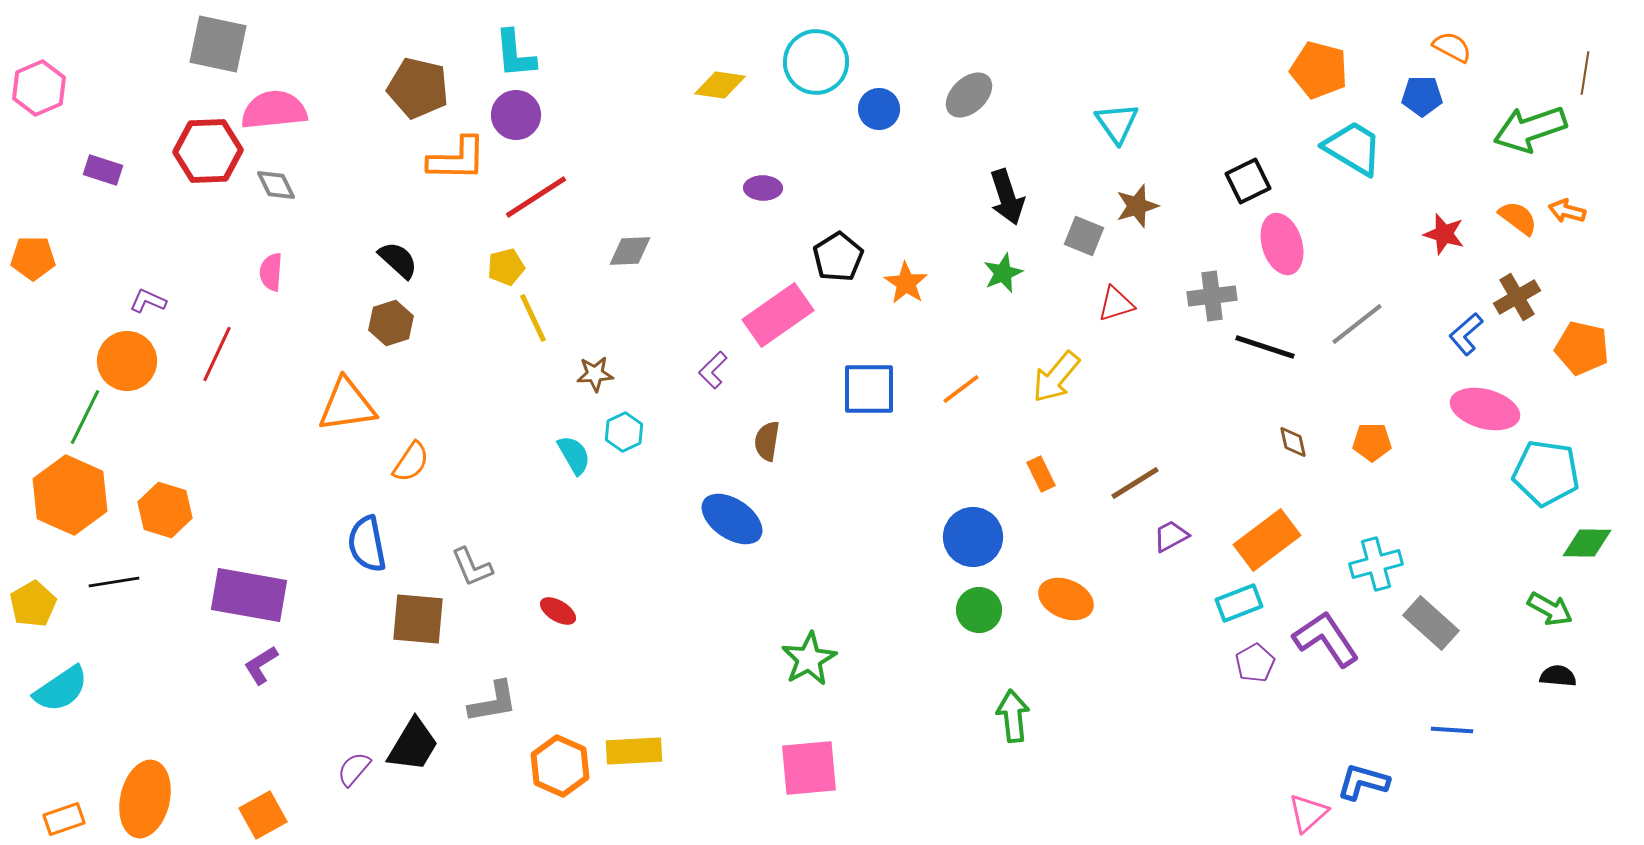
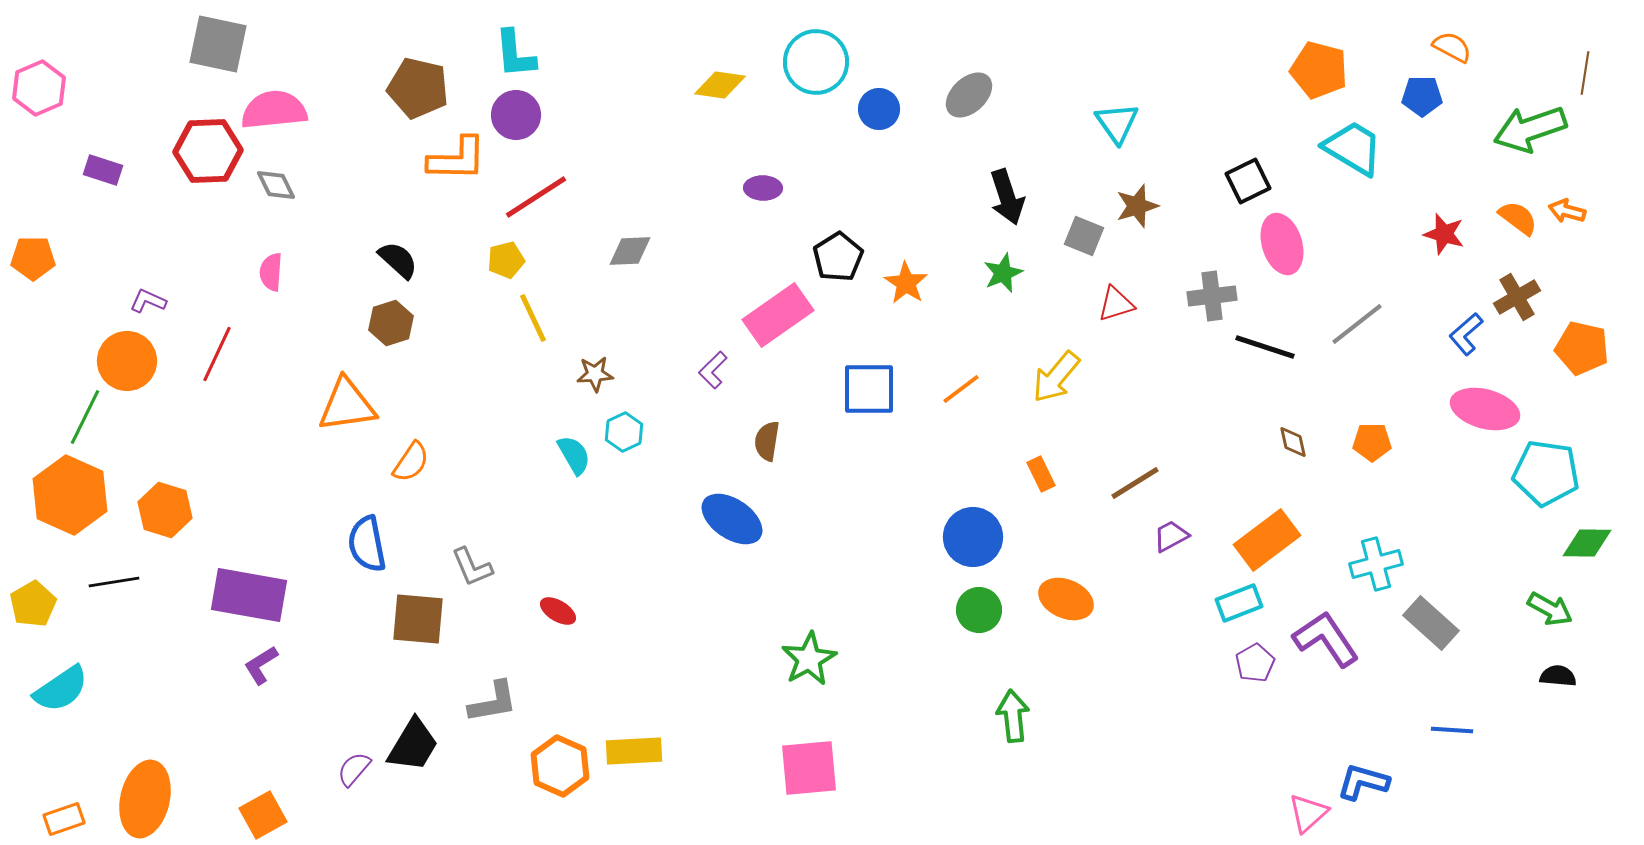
yellow pentagon at (506, 267): moved 7 px up
